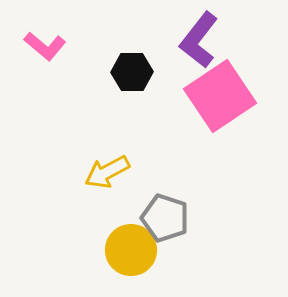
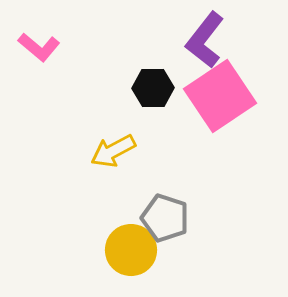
purple L-shape: moved 6 px right
pink L-shape: moved 6 px left, 1 px down
black hexagon: moved 21 px right, 16 px down
yellow arrow: moved 6 px right, 21 px up
